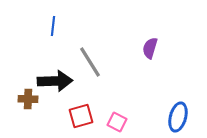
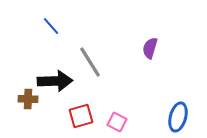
blue line: moved 2 px left; rotated 48 degrees counterclockwise
